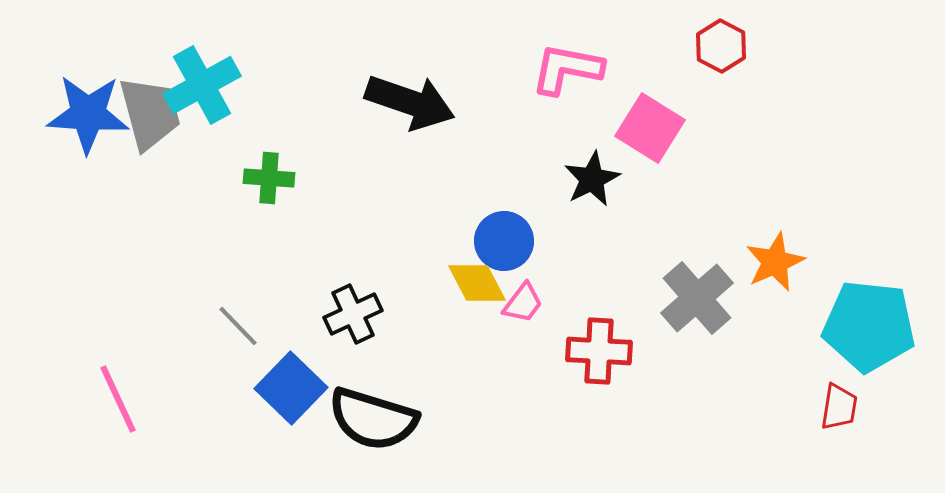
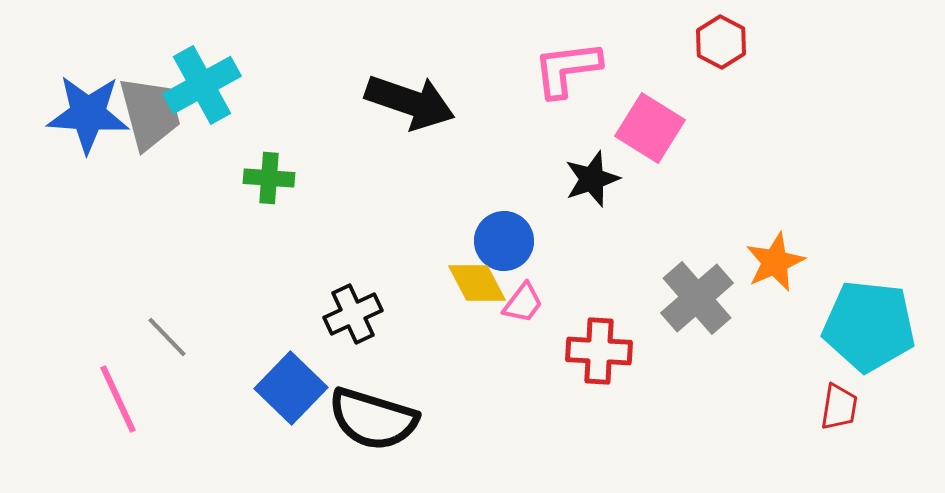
red hexagon: moved 4 px up
pink L-shape: rotated 18 degrees counterclockwise
black star: rotated 8 degrees clockwise
gray line: moved 71 px left, 11 px down
